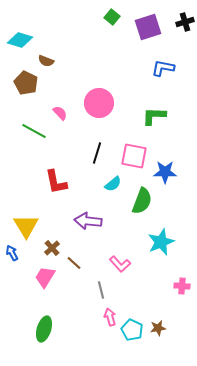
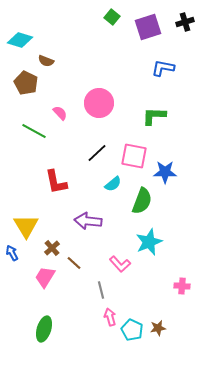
black line: rotated 30 degrees clockwise
cyan star: moved 12 px left
